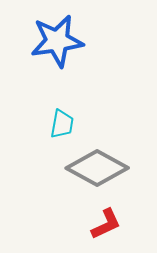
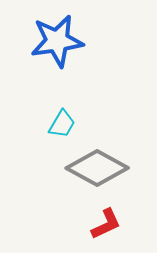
cyan trapezoid: rotated 20 degrees clockwise
